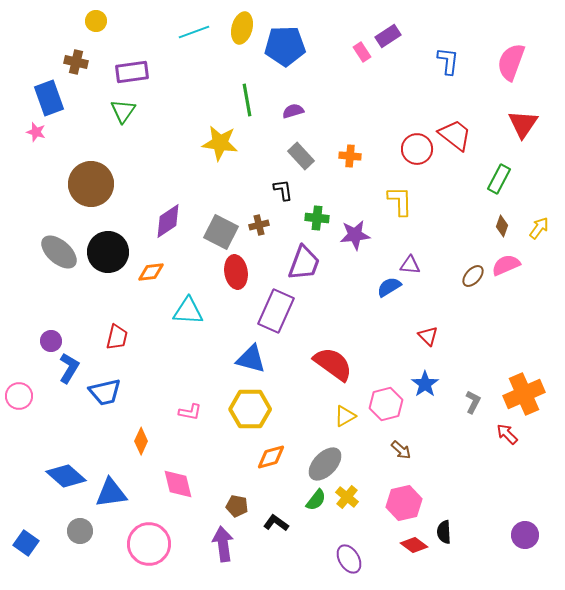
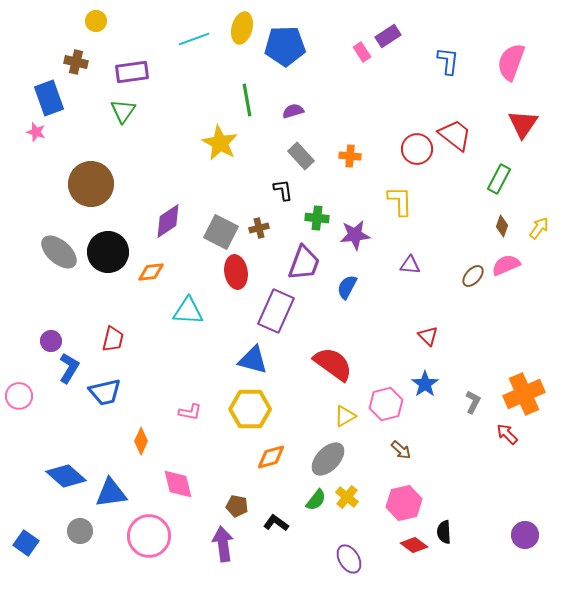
cyan line at (194, 32): moved 7 px down
yellow star at (220, 143): rotated 21 degrees clockwise
brown cross at (259, 225): moved 3 px down
blue semicircle at (389, 287): moved 42 px left; rotated 30 degrees counterclockwise
red trapezoid at (117, 337): moved 4 px left, 2 px down
blue triangle at (251, 359): moved 2 px right, 1 px down
gray ellipse at (325, 464): moved 3 px right, 5 px up
pink circle at (149, 544): moved 8 px up
